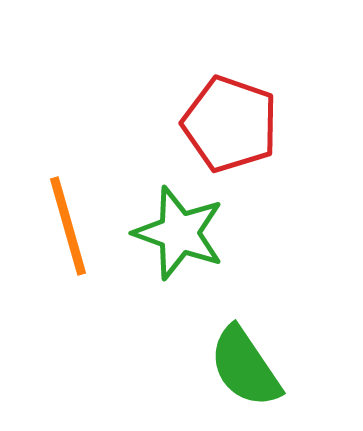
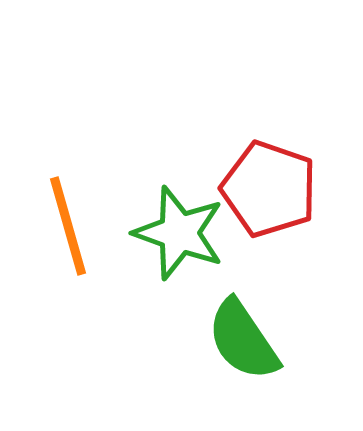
red pentagon: moved 39 px right, 65 px down
green semicircle: moved 2 px left, 27 px up
